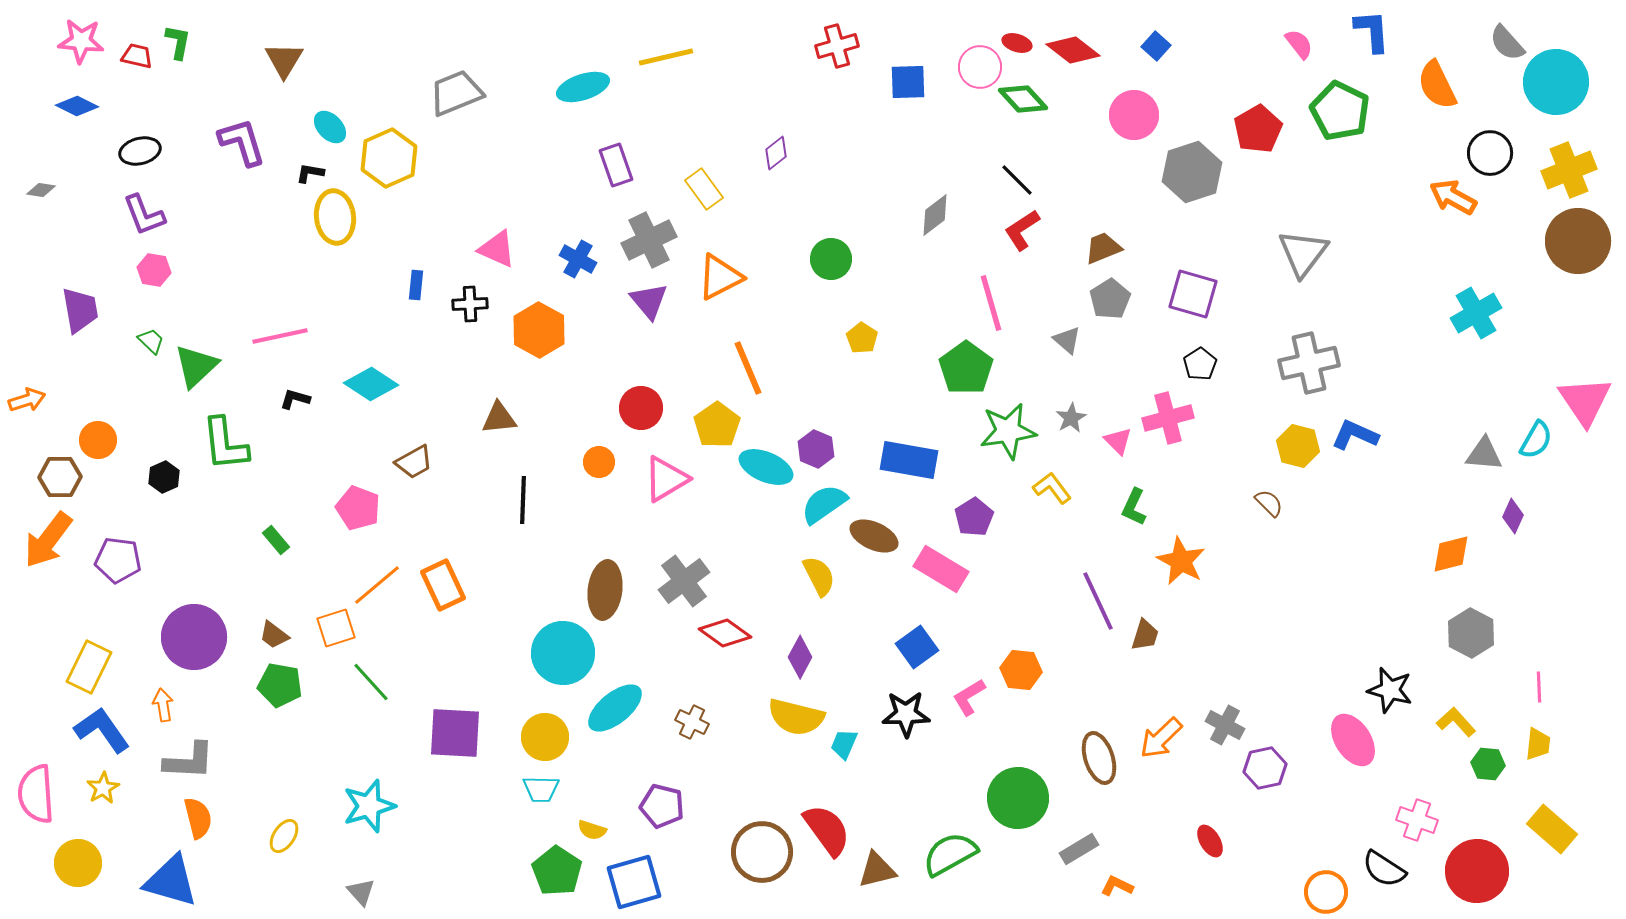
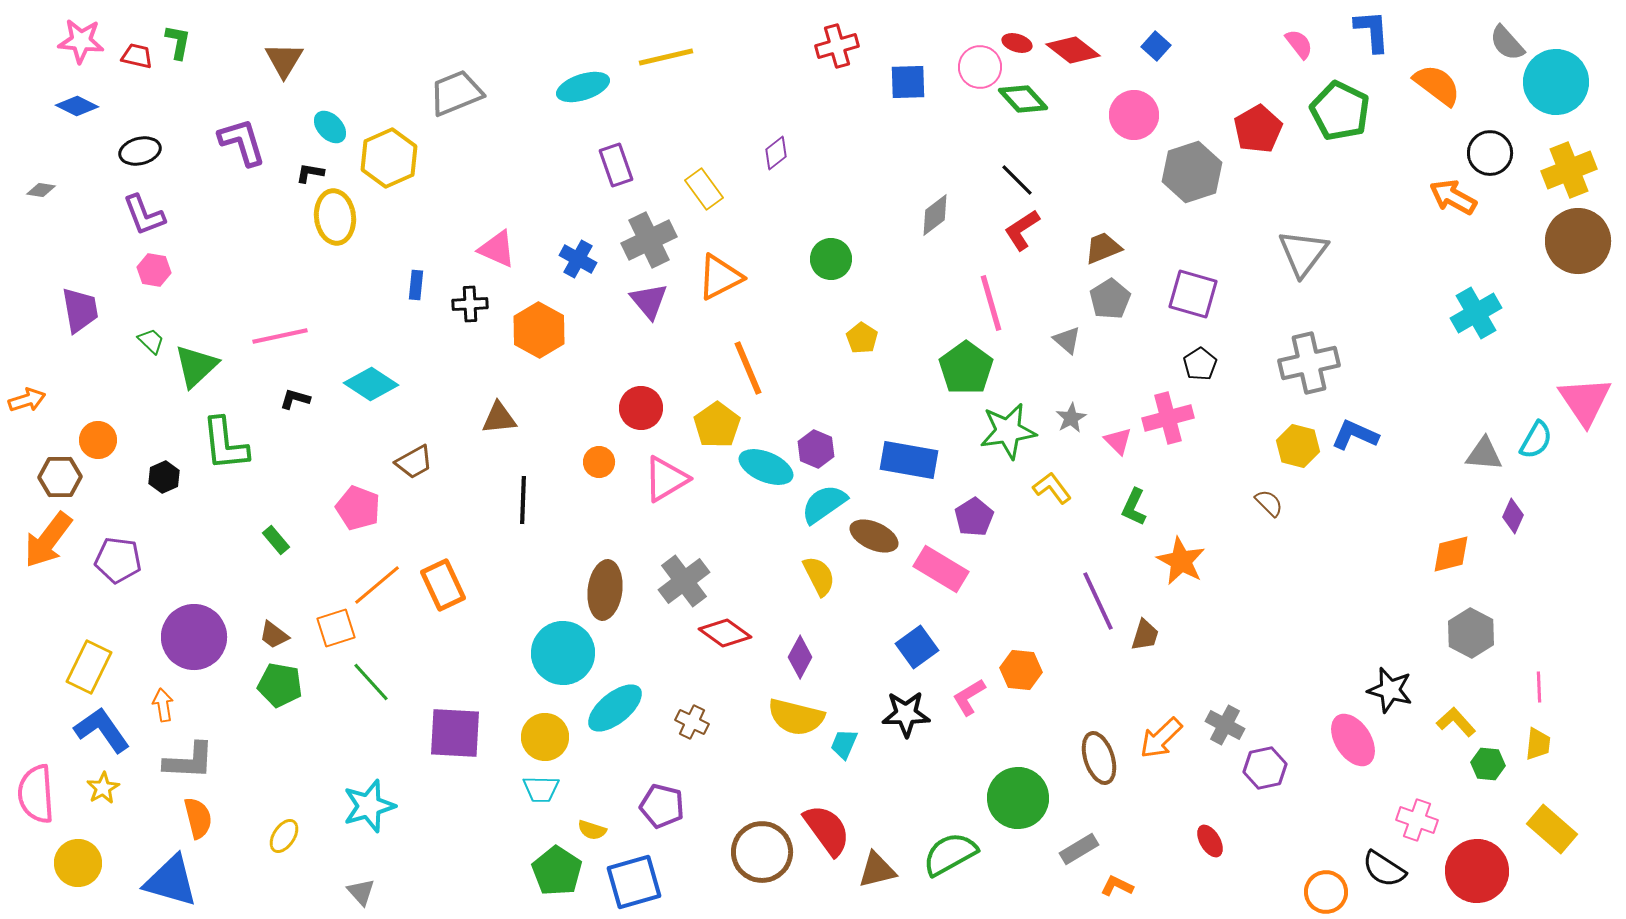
orange semicircle at (1437, 85): rotated 153 degrees clockwise
